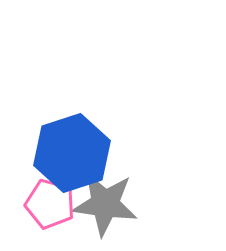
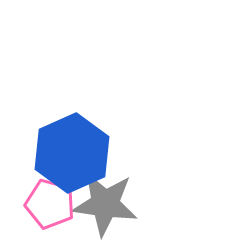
blue hexagon: rotated 6 degrees counterclockwise
